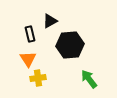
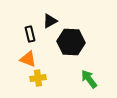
black hexagon: moved 1 px right, 3 px up; rotated 8 degrees clockwise
orange triangle: rotated 36 degrees counterclockwise
